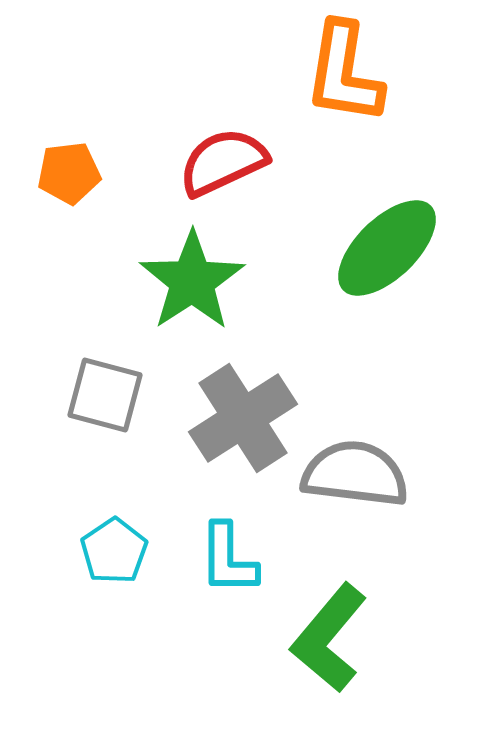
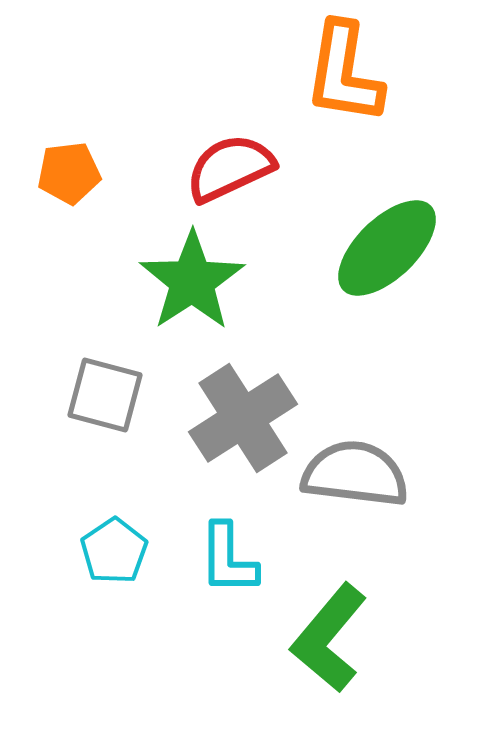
red semicircle: moved 7 px right, 6 px down
